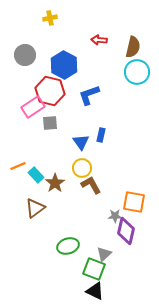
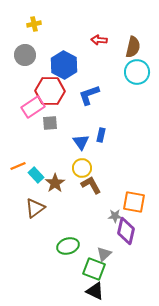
yellow cross: moved 16 px left, 6 px down
red hexagon: rotated 12 degrees counterclockwise
